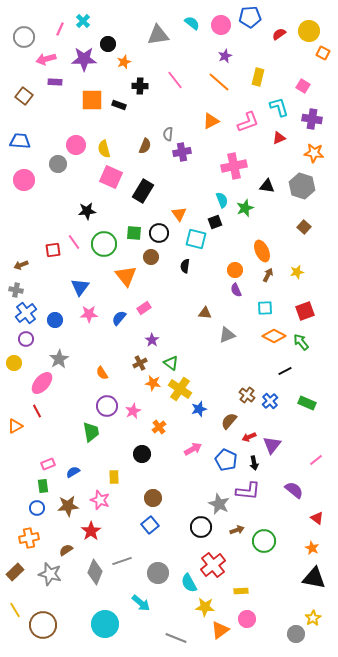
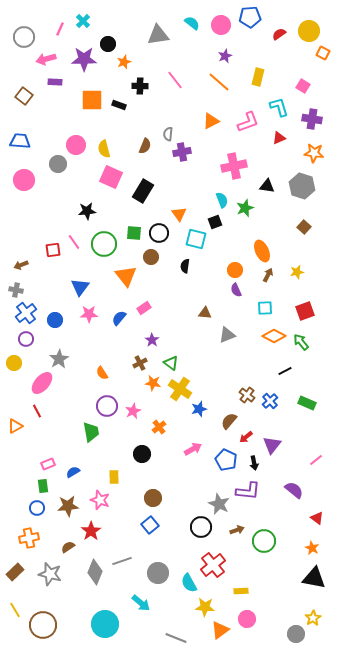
red arrow at (249, 437): moved 3 px left; rotated 16 degrees counterclockwise
brown semicircle at (66, 550): moved 2 px right, 3 px up
